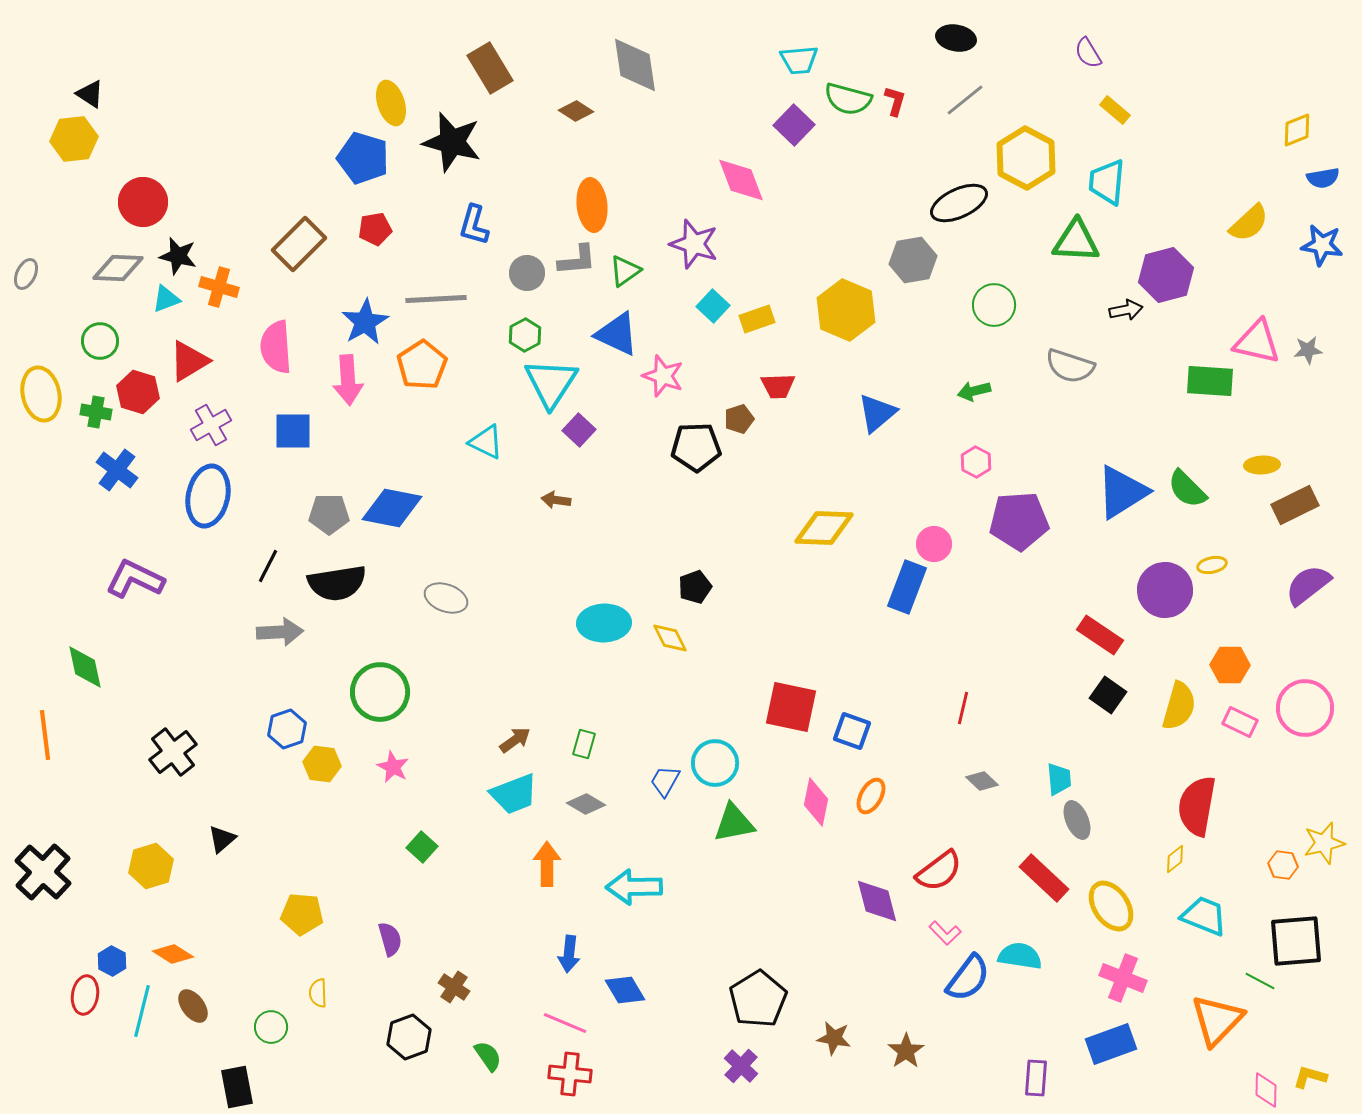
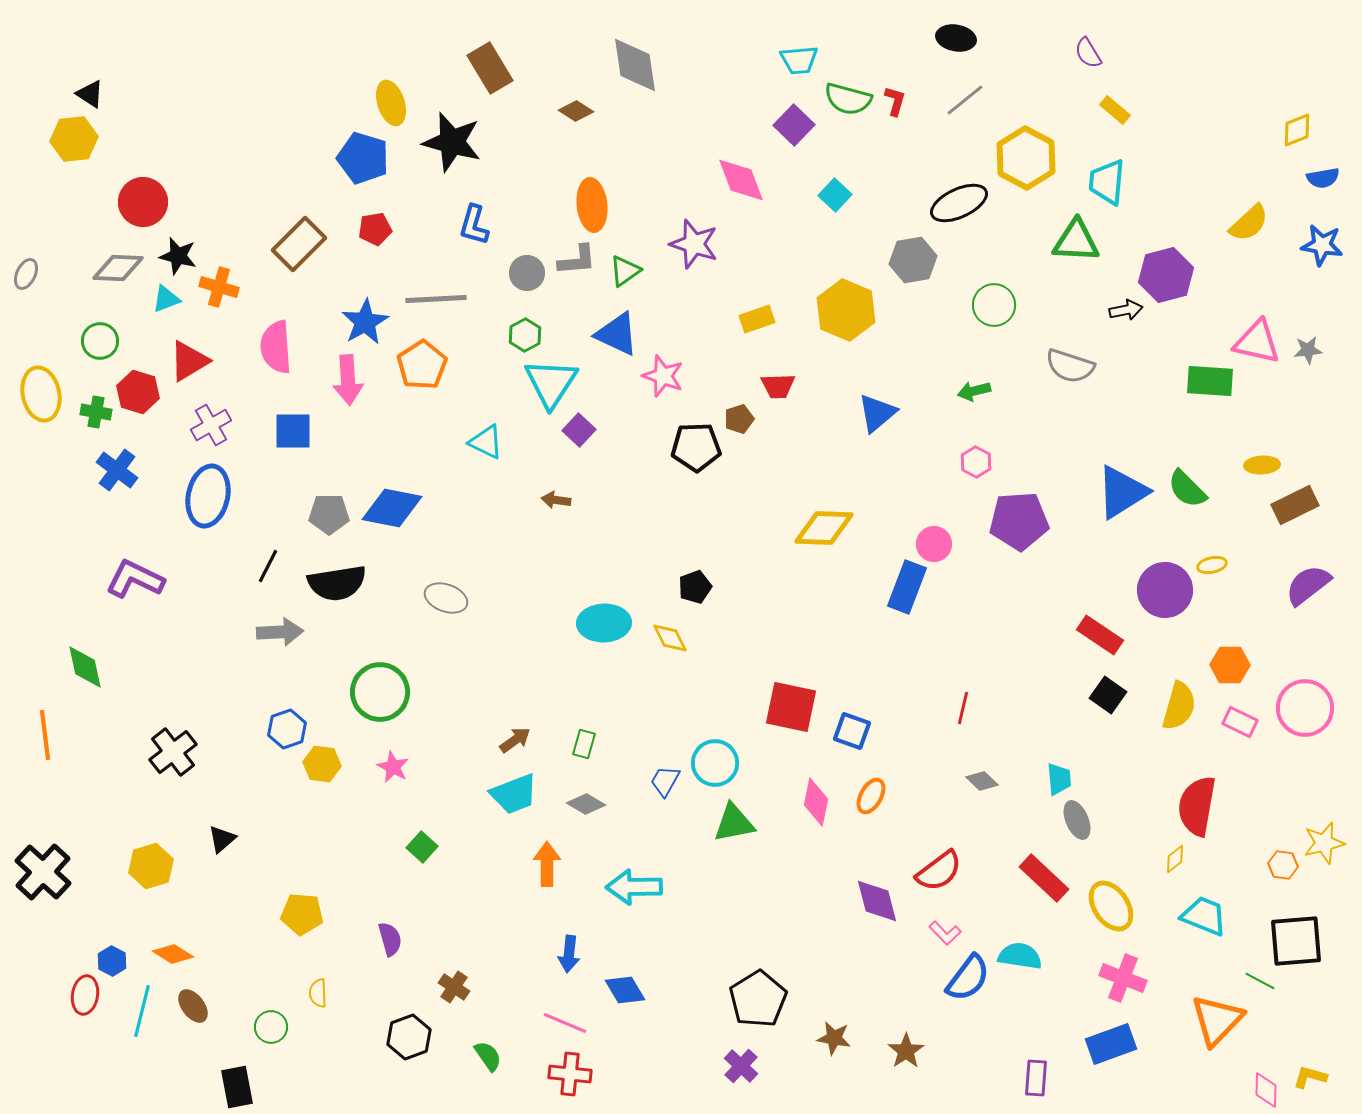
cyan square at (713, 306): moved 122 px right, 111 px up
